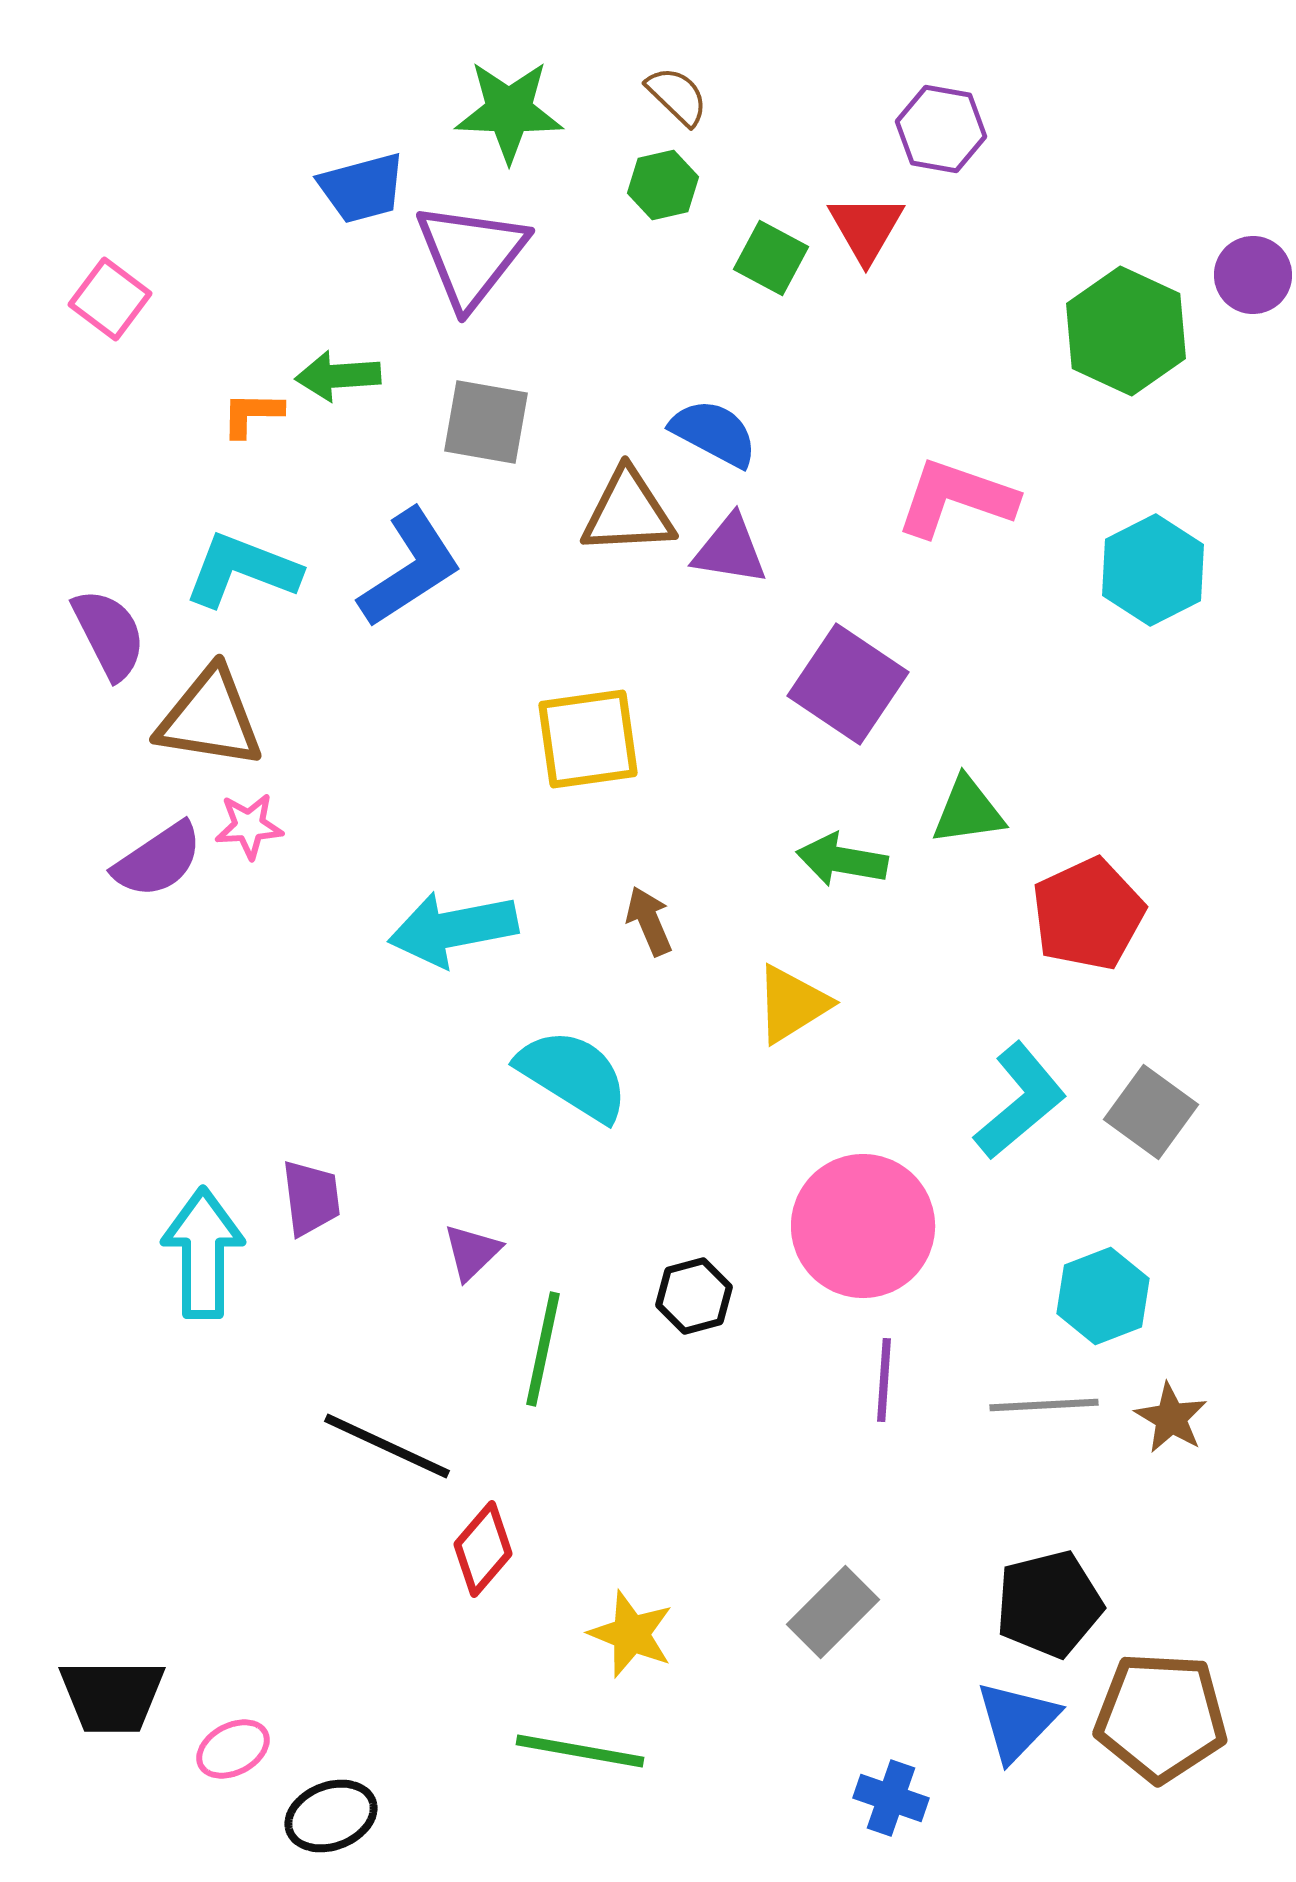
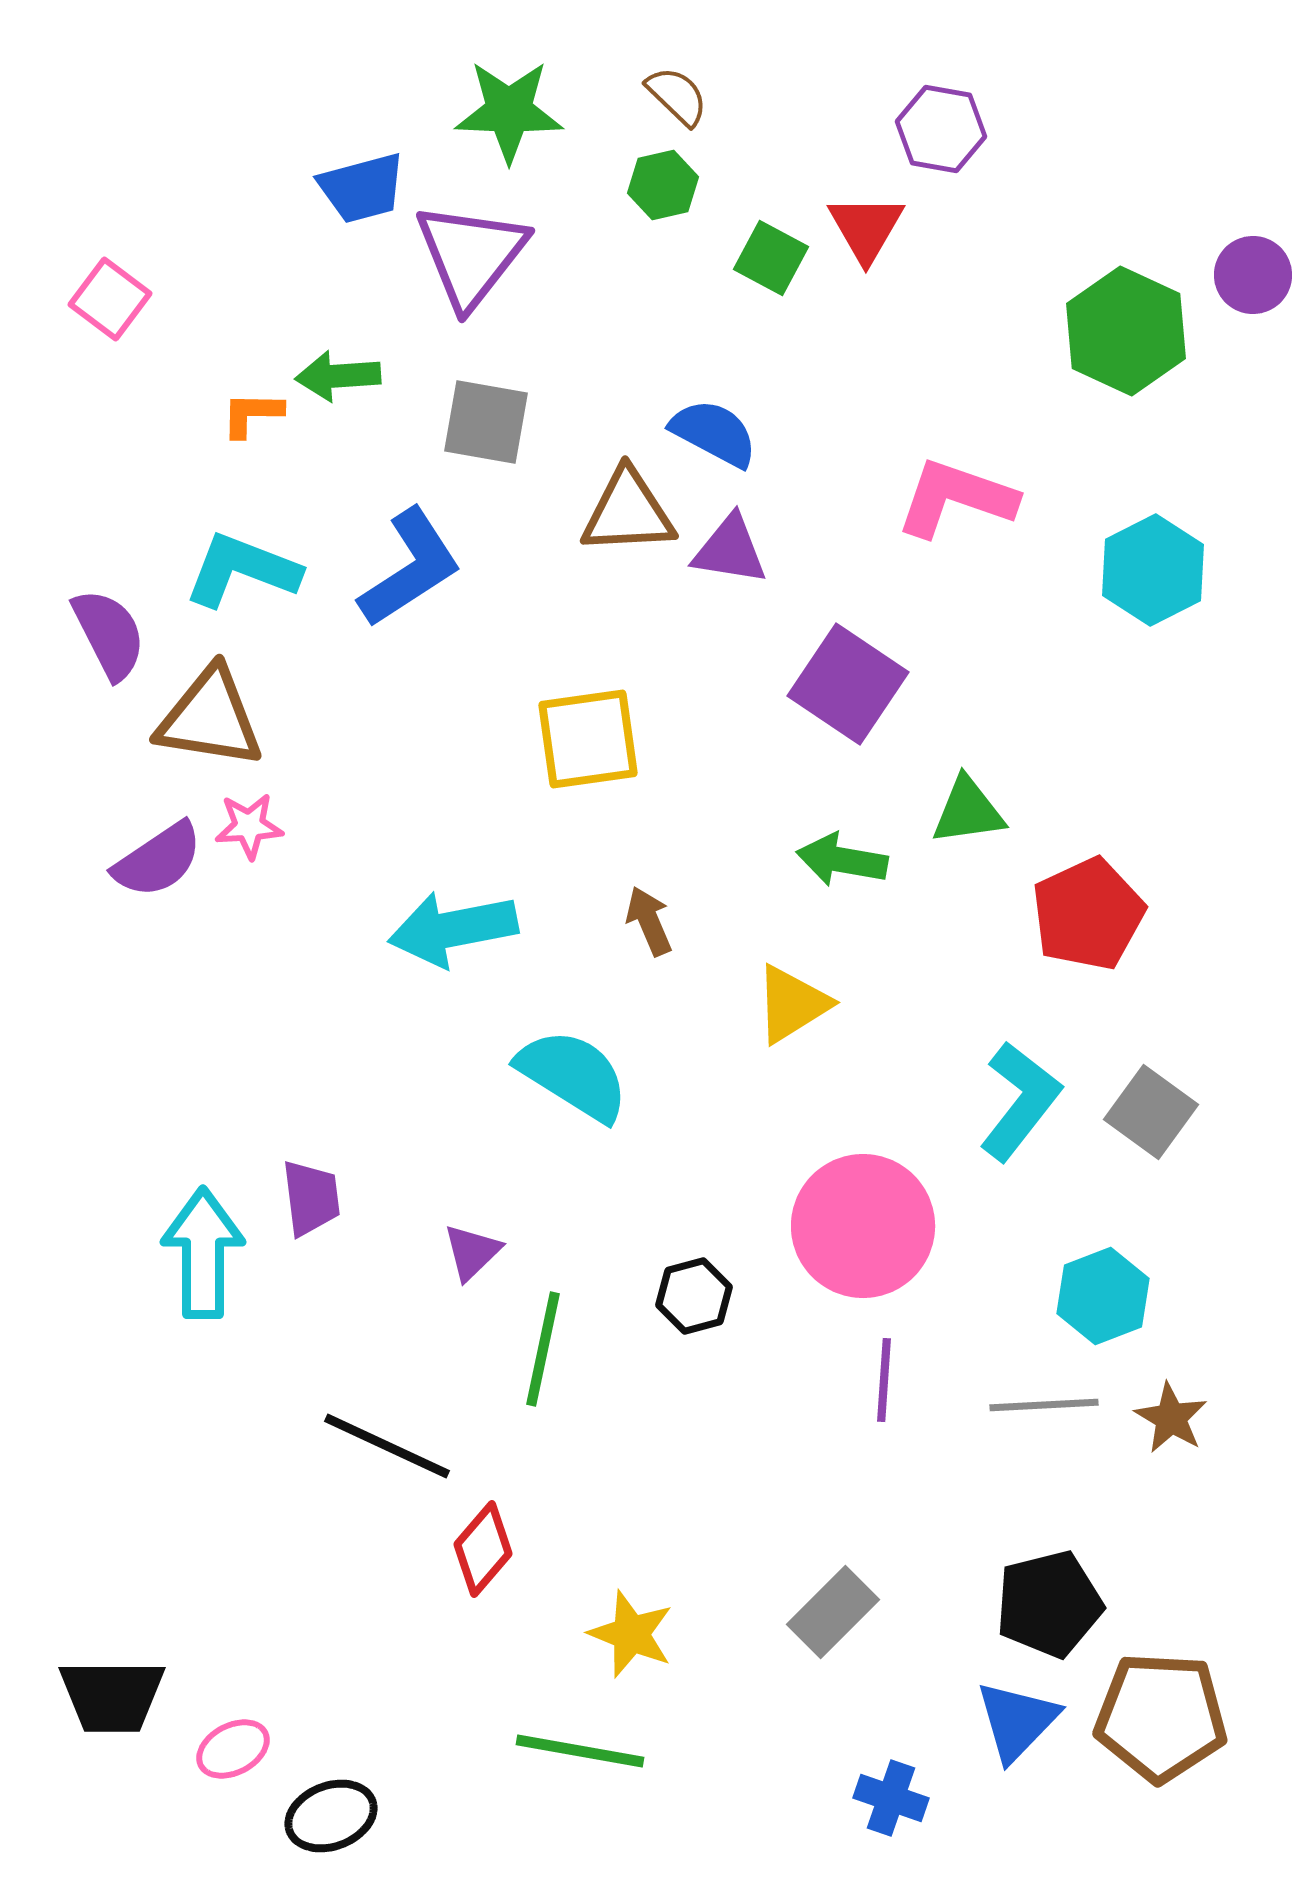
cyan L-shape at (1020, 1101): rotated 12 degrees counterclockwise
